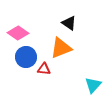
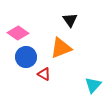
black triangle: moved 1 px right, 3 px up; rotated 21 degrees clockwise
red triangle: moved 5 px down; rotated 24 degrees clockwise
